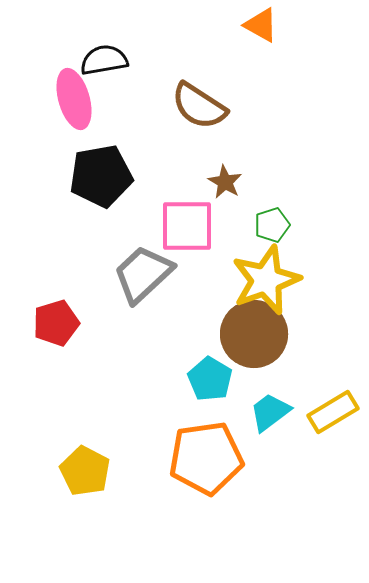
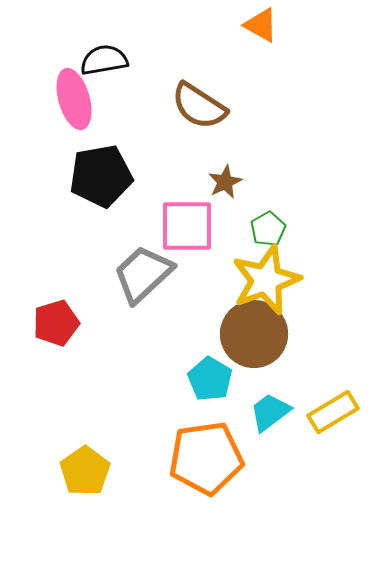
brown star: rotated 16 degrees clockwise
green pentagon: moved 4 px left, 4 px down; rotated 12 degrees counterclockwise
yellow pentagon: rotated 9 degrees clockwise
